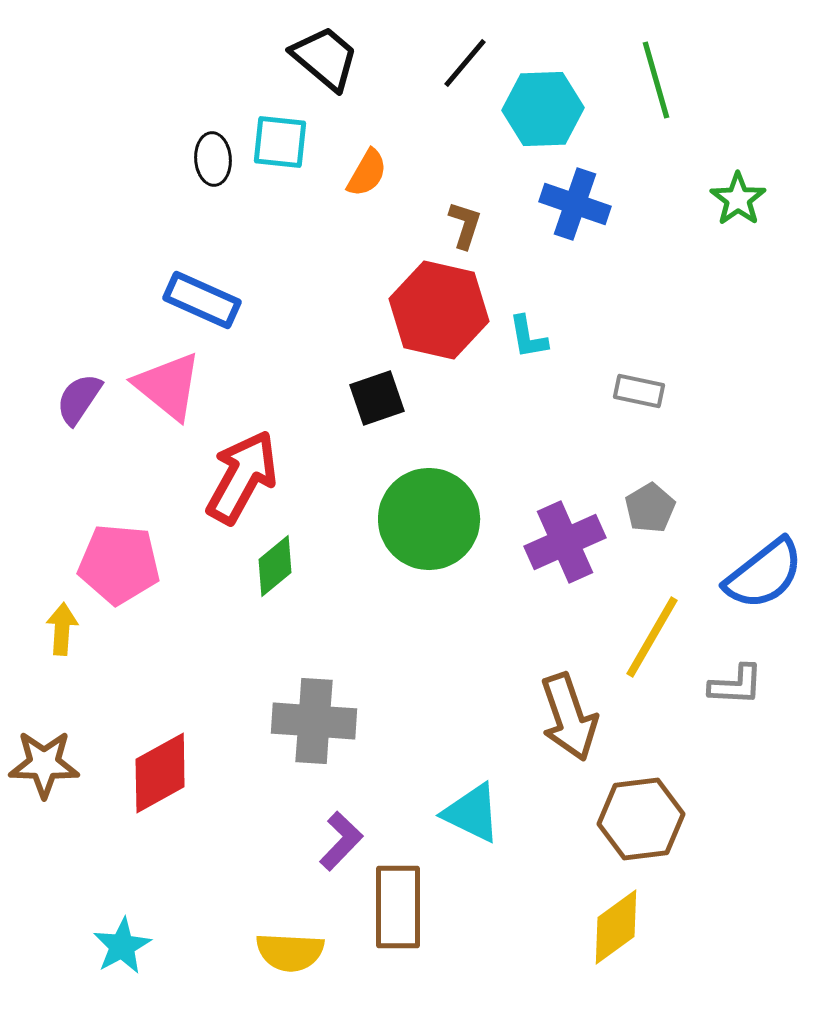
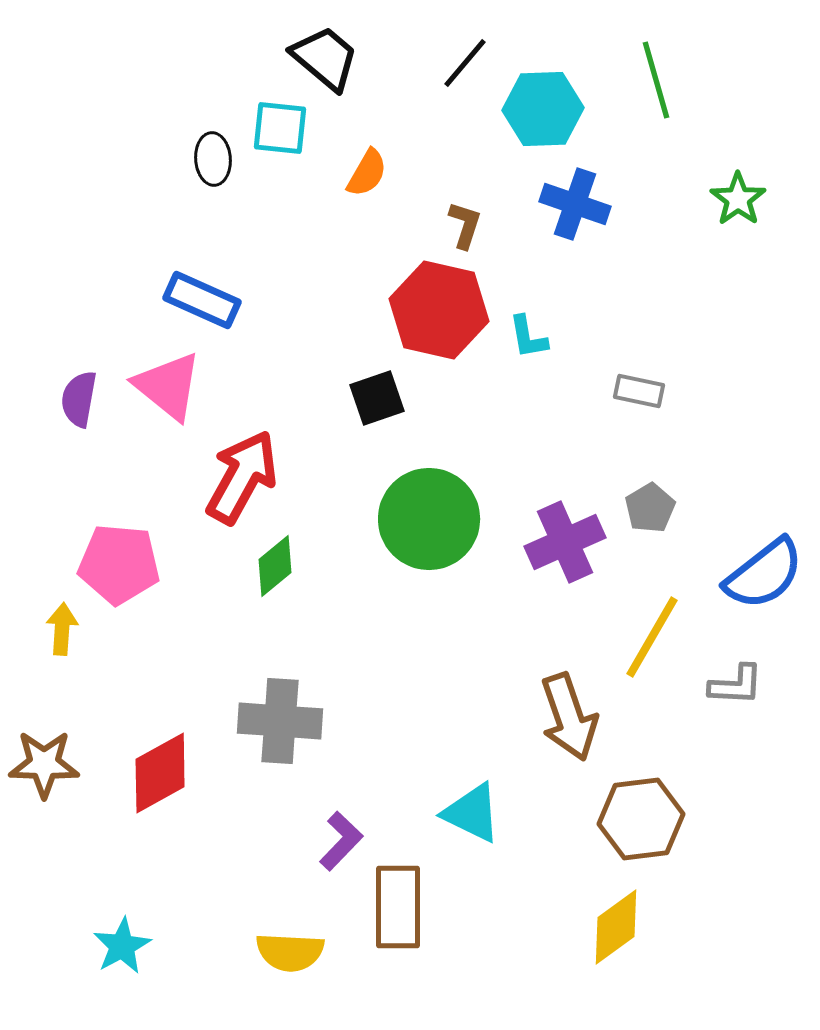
cyan square: moved 14 px up
purple semicircle: rotated 24 degrees counterclockwise
gray cross: moved 34 px left
